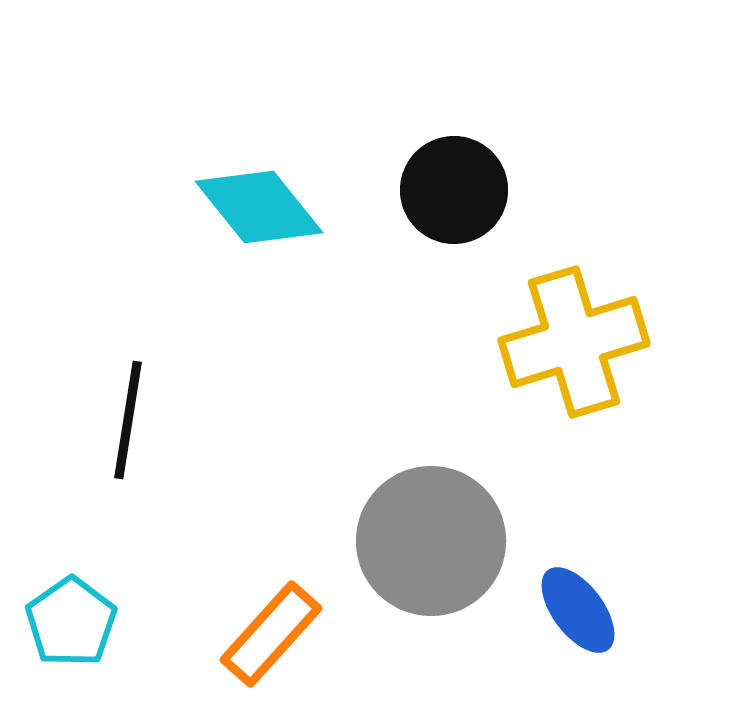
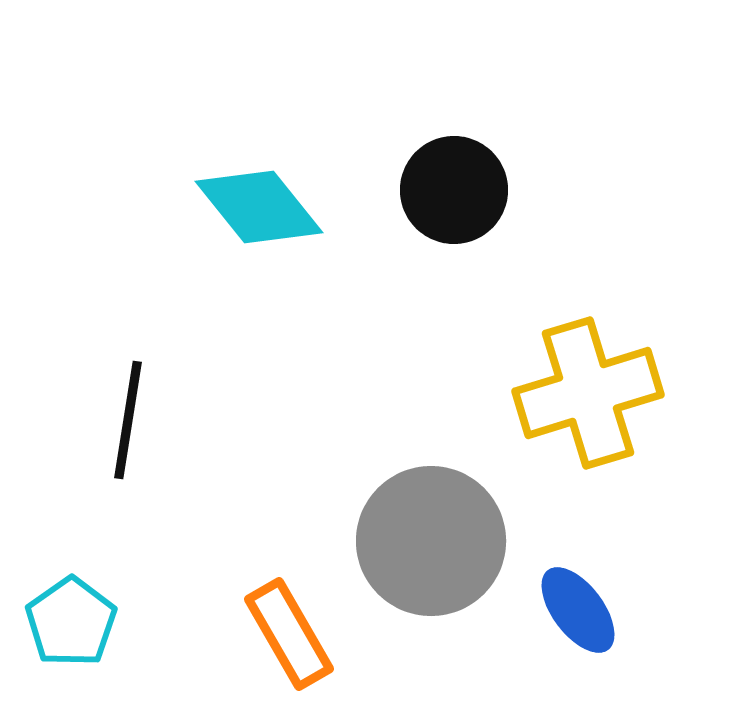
yellow cross: moved 14 px right, 51 px down
orange rectangle: moved 18 px right; rotated 72 degrees counterclockwise
